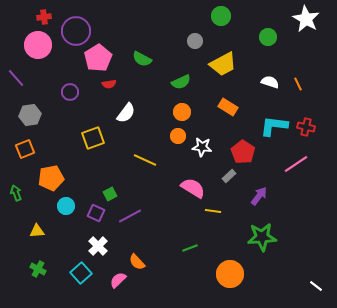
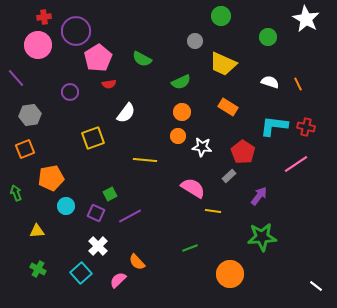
yellow trapezoid at (223, 64): rotated 52 degrees clockwise
yellow line at (145, 160): rotated 20 degrees counterclockwise
